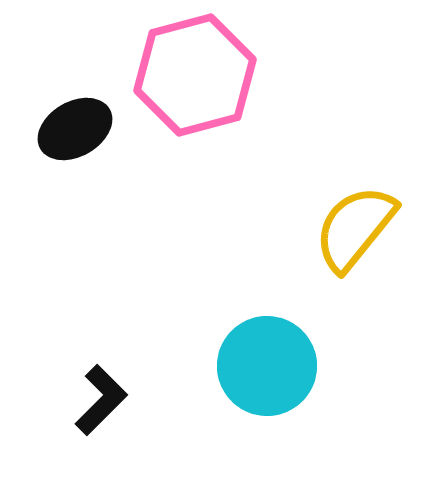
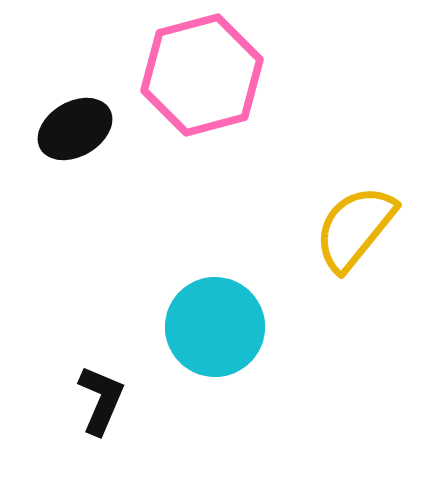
pink hexagon: moved 7 px right
cyan circle: moved 52 px left, 39 px up
black L-shape: rotated 22 degrees counterclockwise
